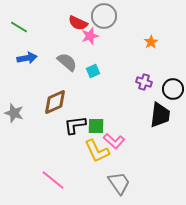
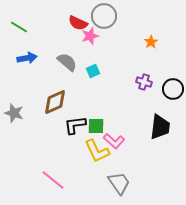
black trapezoid: moved 12 px down
